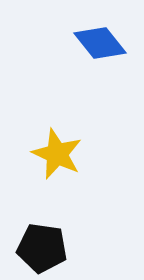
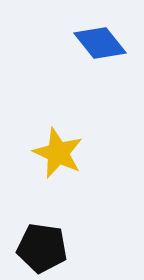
yellow star: moved 1 px right, 1 px up
